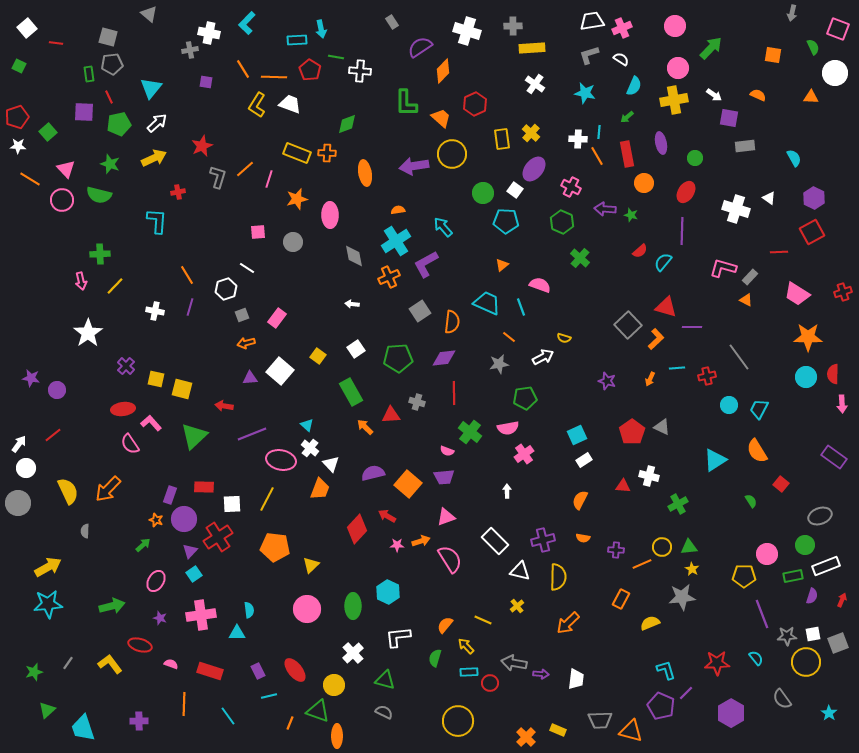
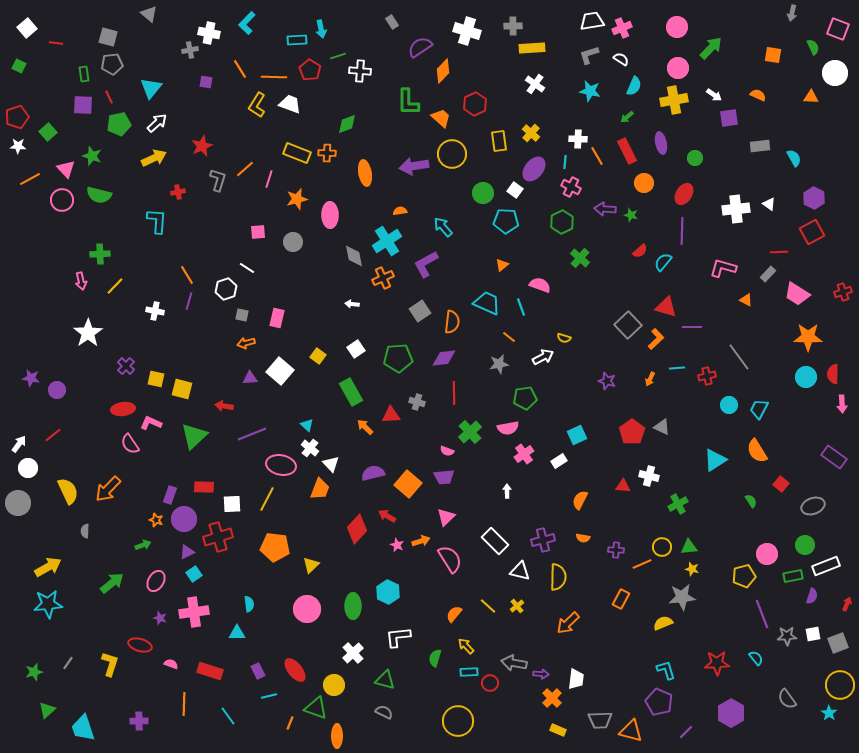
pink circle at (675, 26): moved 2 px right, 1 px down
green line at (336, 57): moved 2 px right, 1 px up; rotated 28 degrees counterclockwise
orange line at (243, 69): moved 3 px left
green rectangle at (89, 74): moved 5 px left
cyan star at (585, 93): moved 5 px right, 2 px up
green L-shape at (406, 103): moved 2 px right, 1 px up
purple square at (84, 112): moved 1 px left, 7 px up
purple square at (729, 118): rotated 18 degrees counterclockwise
cyan line at (599, 132): moved 34 px left, 30 px down
yellow rectangle at (502, 139): moved 3 px left, 2 px down
gray rectangle at (745, 146): moved 15 px right
red rectangle at (627, 154): moved 3 px up; rotated 15 degrees counterclockwise
green star at (110, 164): moved 18 px left, 8 px up
gray L-shape at (218, 177): moved 3 px down
orange line at (30, 179): rotated 60 degrees counterclockwise
red ellipse at (686, 192): moved 2 px left, 2 px down
white triangle at (769, 198): moved 6 px down
white cross at (736, 209): rotated 24 degrees counterclockwise
orange semicircle at (398, 210): moved 2 px right, 1 px down
green hexagon at (562, 222): rotated 10 degrees clockwise
cyan cross at (396, 241): moved 9 px left
orange cross at (389, 277): moved 6 px left, 1 px down
gray rectangle at (750, 277): moved 18 px right, 3 px up
purple line at (190, 307): moved 1 px left, 6 px up
gray square at (242, 315): rotated 32 degrees clockwise
pink rectangle at (277, 318): rotated 24 degrees counterclockwise
pink L-shape at (151, 423): rotated 25 degrees counterclockwise
green cross at (470, 432): rotated 10 degrees clockwise
pink ellipse at (281, 460): moved 5 px down
white rectangle at (584, 460): moved 25 px left, 1 px down
white circle at (26, 468): moved 2 px right
gray ellipse at (820, 516): moved 7 px left, 10 px up
pink triangle at (446, 517): rotated 24 degrees counterclockwise
red cross at (218, 537): rotated 16 degrees clockwise
green arrow at (143, 545): rotated 21 degrees clockwise
pink star at (397, 545): rotated 24 degrees clockwise
purple triangle at (190, 551): moved 3 px left, 1 px down; rotated 21 degrees clockwise
yellow star at (692, 569): rotated 16 degrees counterclockwise
yellow pentagon at (744, 576): rotated 15 degrees counterclockwise
red arrow at (842, 600): moved 5 px right, 4 px down
green arrow at (112, 606): moved 23 px up; rotated 25 degrees counterclockwise
cyan semicircle at (249, 610): moved 6 px up
pink cross at (201, 615): moved 7 px left, 3 px up
yellow line at (483, 620): moved 5 px right, 14 px up; rotated 18 degrees clockwise
yellow semicircle at (650, 623): moved 13 px right
orange semicircle at (445, 625): moved 9 px right, 11 px up
yellow circle at (806, 662): moved 34 px right, 23 px down
yellow L-shape at (110, 664): rotated 55 degrees clockwise
purple line at (686, 693): moved 39 px down
gray semicircle at (782, 699): moved 5 px right
purple pentagon at (661, 706): moved 2 px left, 4 px up
green triangle at (318, 711): moved 2 px left, 3 px up
orange cross at (526, 737): moved 26 px right, 39 px up
